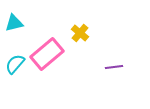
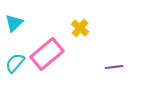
cyan triangle: rotated 30 degrees counterclockwise
yellow cross: moved 5 px up
cyan semicircle: moved 1 px up
